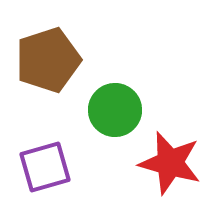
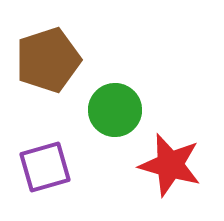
red star: moved 2 px down
